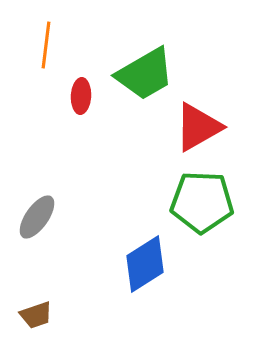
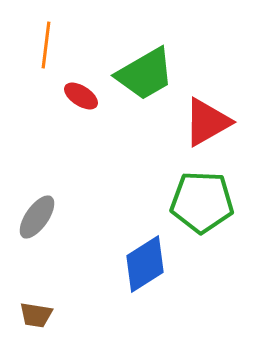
red ellipse: rotated 60 degrees counterclockwise
red triangle: moved 9 px right, 5 px up
brown trapezoid: rotated 28 degrees clockwise
